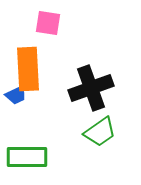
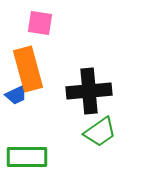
pink square: moved 8 px left
orange rectangle: rotated 12 degrees counterclockwise
black cross: moved 2 px left, 3 px down; rotated 15 degrees clockwise
